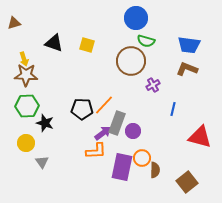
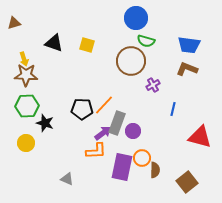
gray triangle: moved 25 px right, 17 px down; rotated 32 degrees counterclockwise
